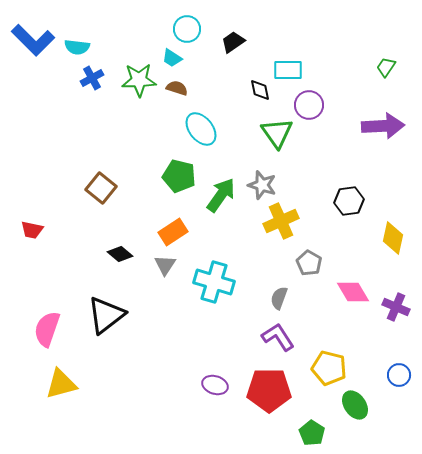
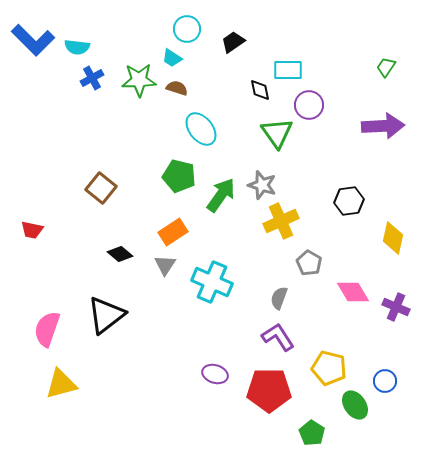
cyan cross at (214, 282): moved 2 px left; rotated 6 degrees clockwise
blue circle at (399, 375): moved 14 px left, 6 px down
purple ellipse at (215, 385): moved 11 px up
